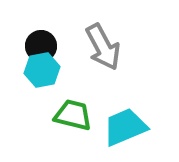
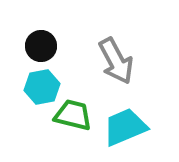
gray arrow: moved 13 px right, 14 px down
cyan hexagon: moved 17 px down
